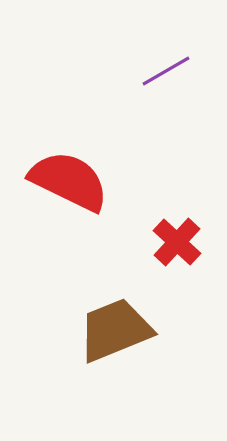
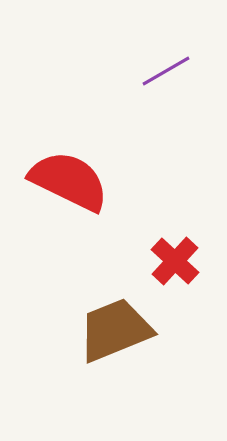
red cross: moved 2 px left, 19 px down
